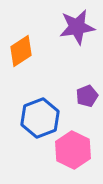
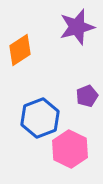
purple star: rotated 6 degrees counterclockwise
orange diamond: moved 1 px left, 1 px up
pink hexagon: moved 3 px left, 1 px up
